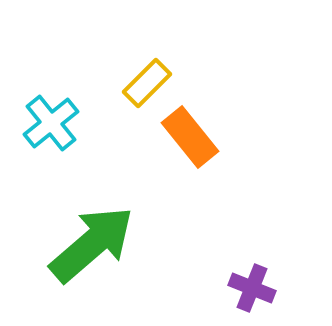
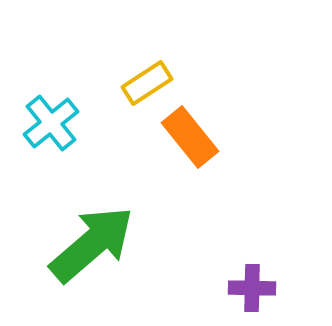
yellow rectangle: rotated 12 degrees clockwise
purple cross: rotated 21 degrees counterclockwise
